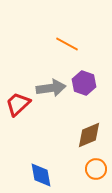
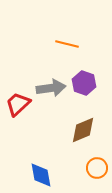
orange line: rotated 15 degrees counterclockwise
brown diamond: moved 6 px left, 5 px up
orange circle: moved 1 px right, 1 px up
